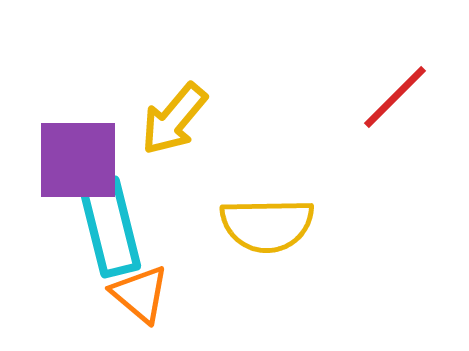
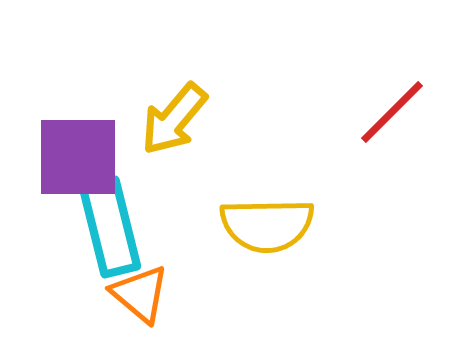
red line: moved 3 px left, 15 px down
purple square: moved 3 px up
